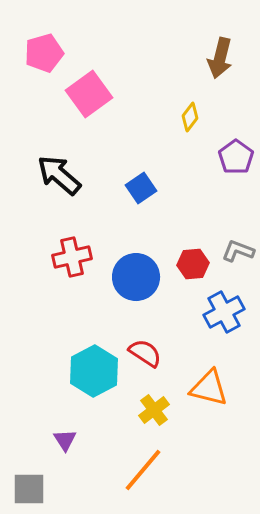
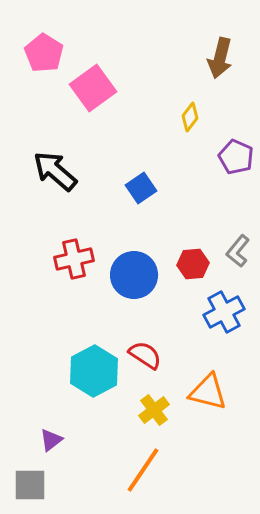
pink pentagon: rotated 24 degrees counterclockwise
pink square: moved 4 px right, 6 px up
purple pentagon: rotated 12 degrees counterclockwise
black arrow: moved 4 px left, 4 px up
gray L-shape: rotated 72 degrees counterclockwise
red cross: moved 2 px right, 2 px down
blue circle: moved 2 px left, 2 px up
red semicircle: moved 2 px down
orange triangle: moved 1 px left, 4 px down
purple triangle: moved 14 px left; rotated 25 degrees clockwise
orange line: rotated 6 degrees counterclockwise
gray square: moved 1 px right, 4 px up
